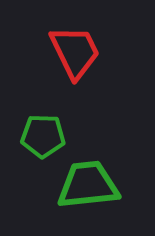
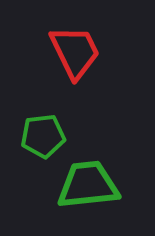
green pentagon: rotated 9 degrees counterclockwise
